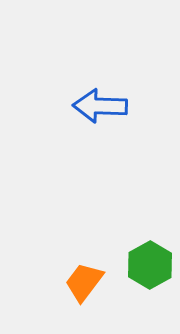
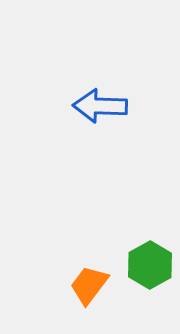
orange trapezoid: moved 5 px right, 3 px down
